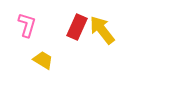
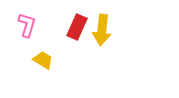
yellow arrow: rotated 136 degrees counterclockwise
